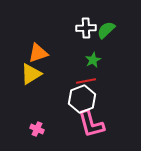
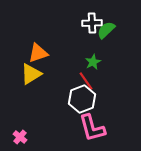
white cross: moved 6 px right, 5 px up
green star: moved 2 px down
red line: rotated 66 degrees clockwise
pink L-shape: moved 1 px right, 4 px down
pink cross: moved 17 px left, 8 px down; rotated 16 degrees clockwise
